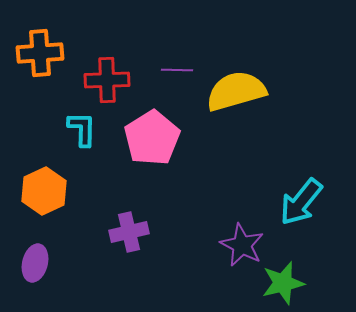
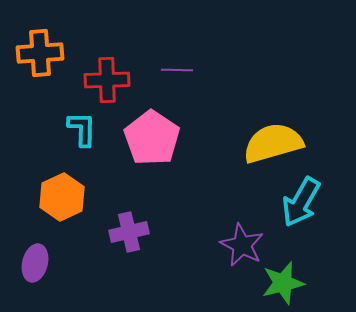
yellow semicircle: moved 37 px right, 52 px down
pink pentagon: rotated 6 degrees counterclockwise
orange hexagon: moved 18 px right, 6 px down
cyan arrow: rotated 9 degrees counterclockwise
